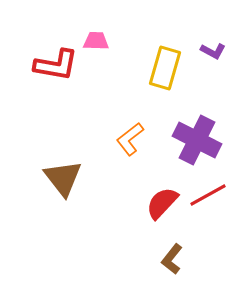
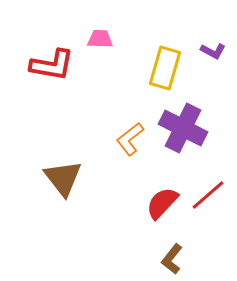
pink trapezoid: moved 4 px right, 2 px up
red L-shape: moved 4 px left
purple cross: moved 14 px left, 12 px up
red line: rotated 12 degrees counterclockwise
